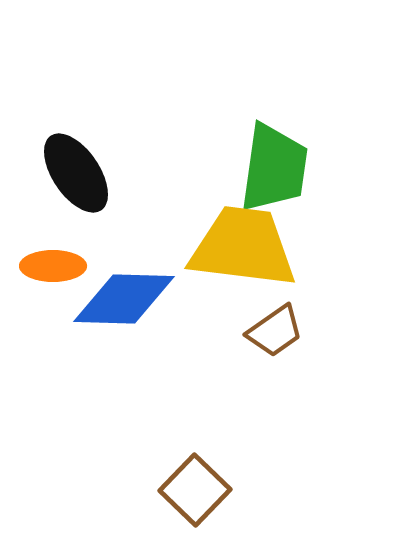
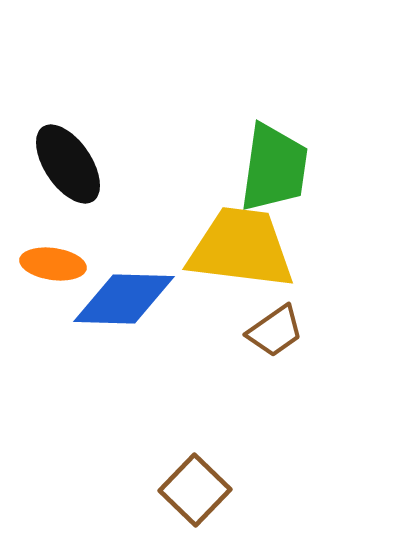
black ellipse: moved 8 px left, 9 px up
yellow trapezoid: moved 2 px left, 1 px down
orange ellipse: moved 2 px up; rotated 8 degrees clockwise
